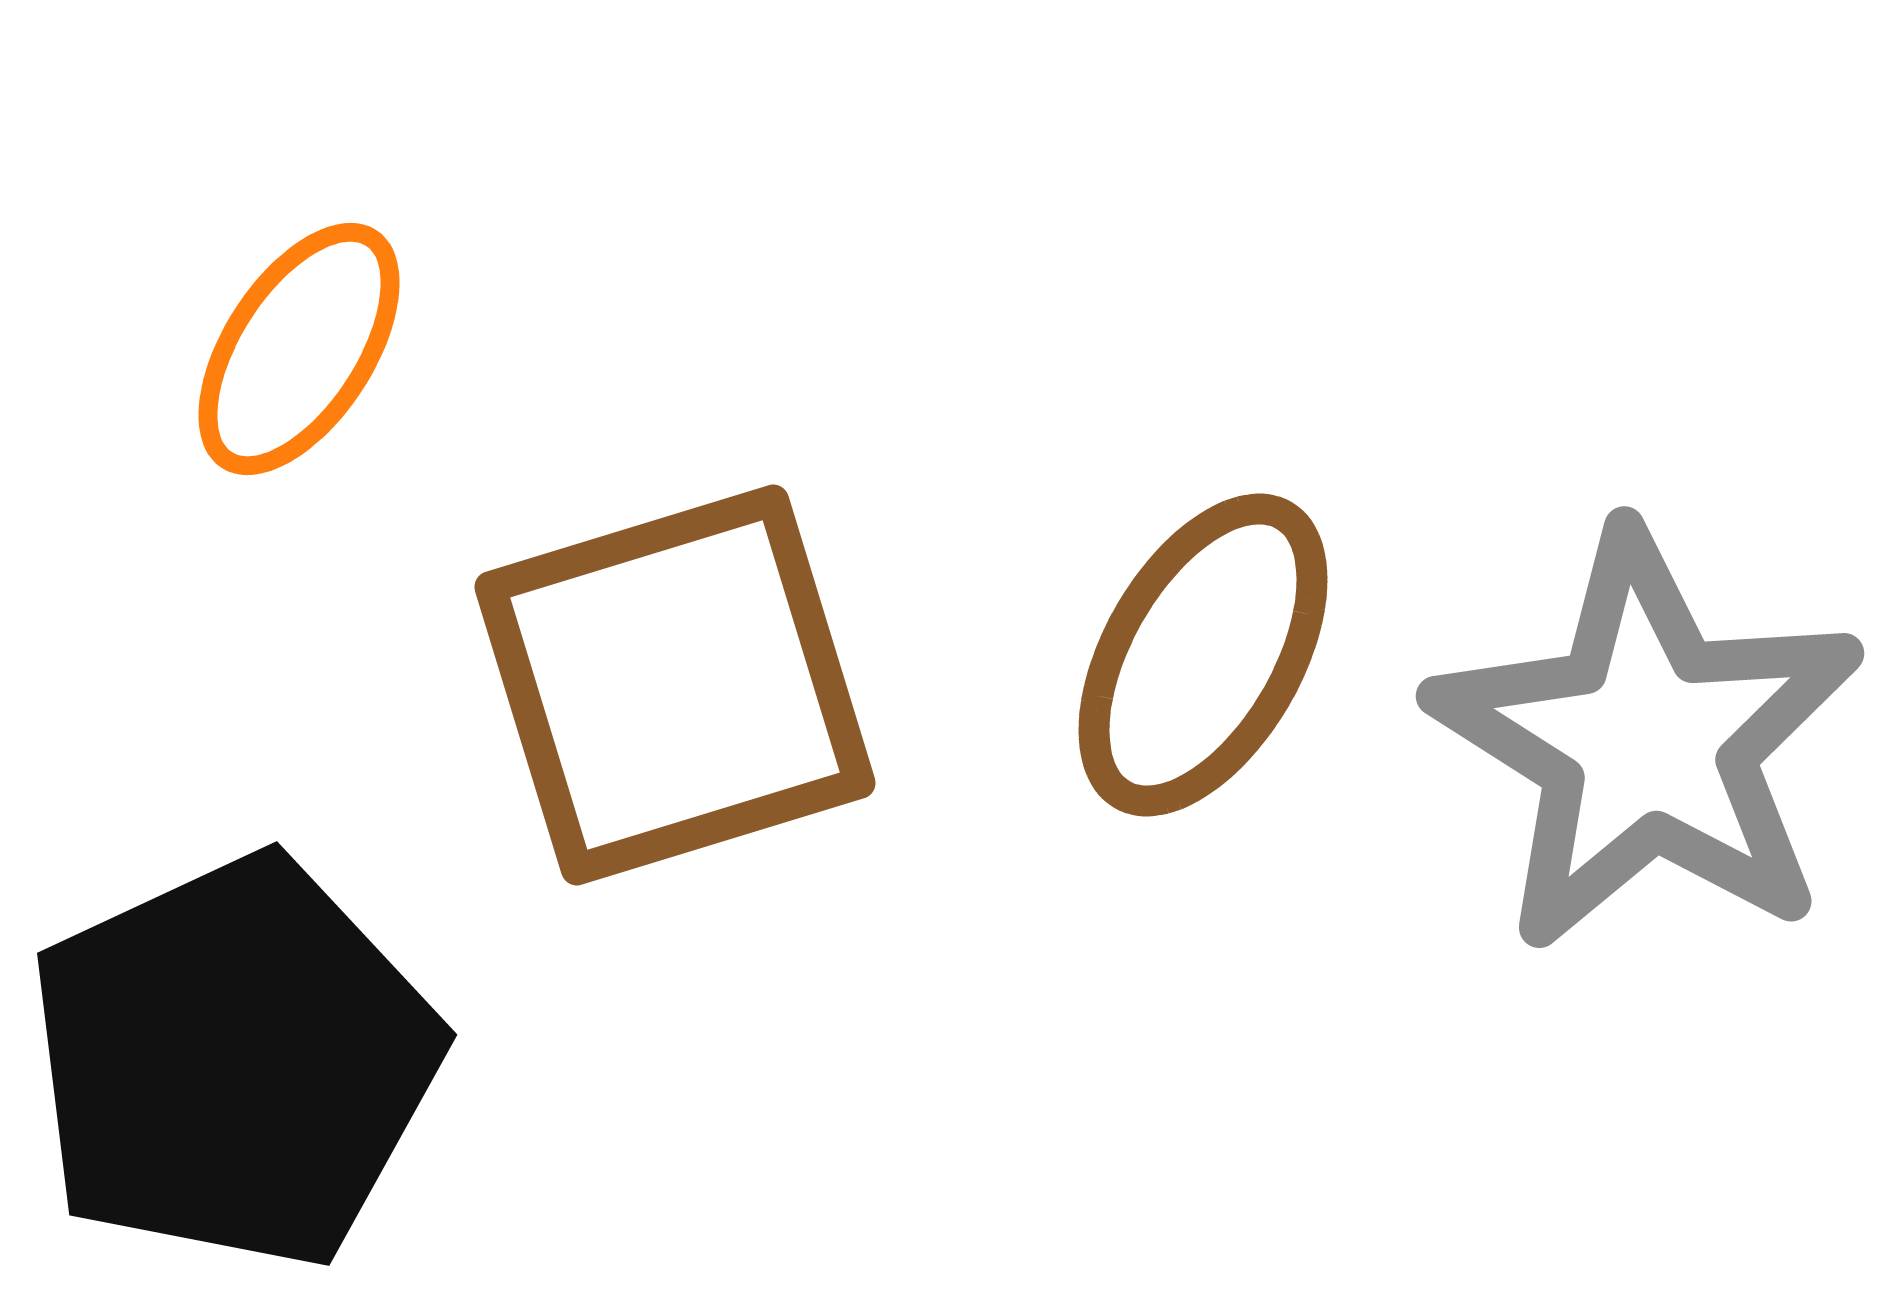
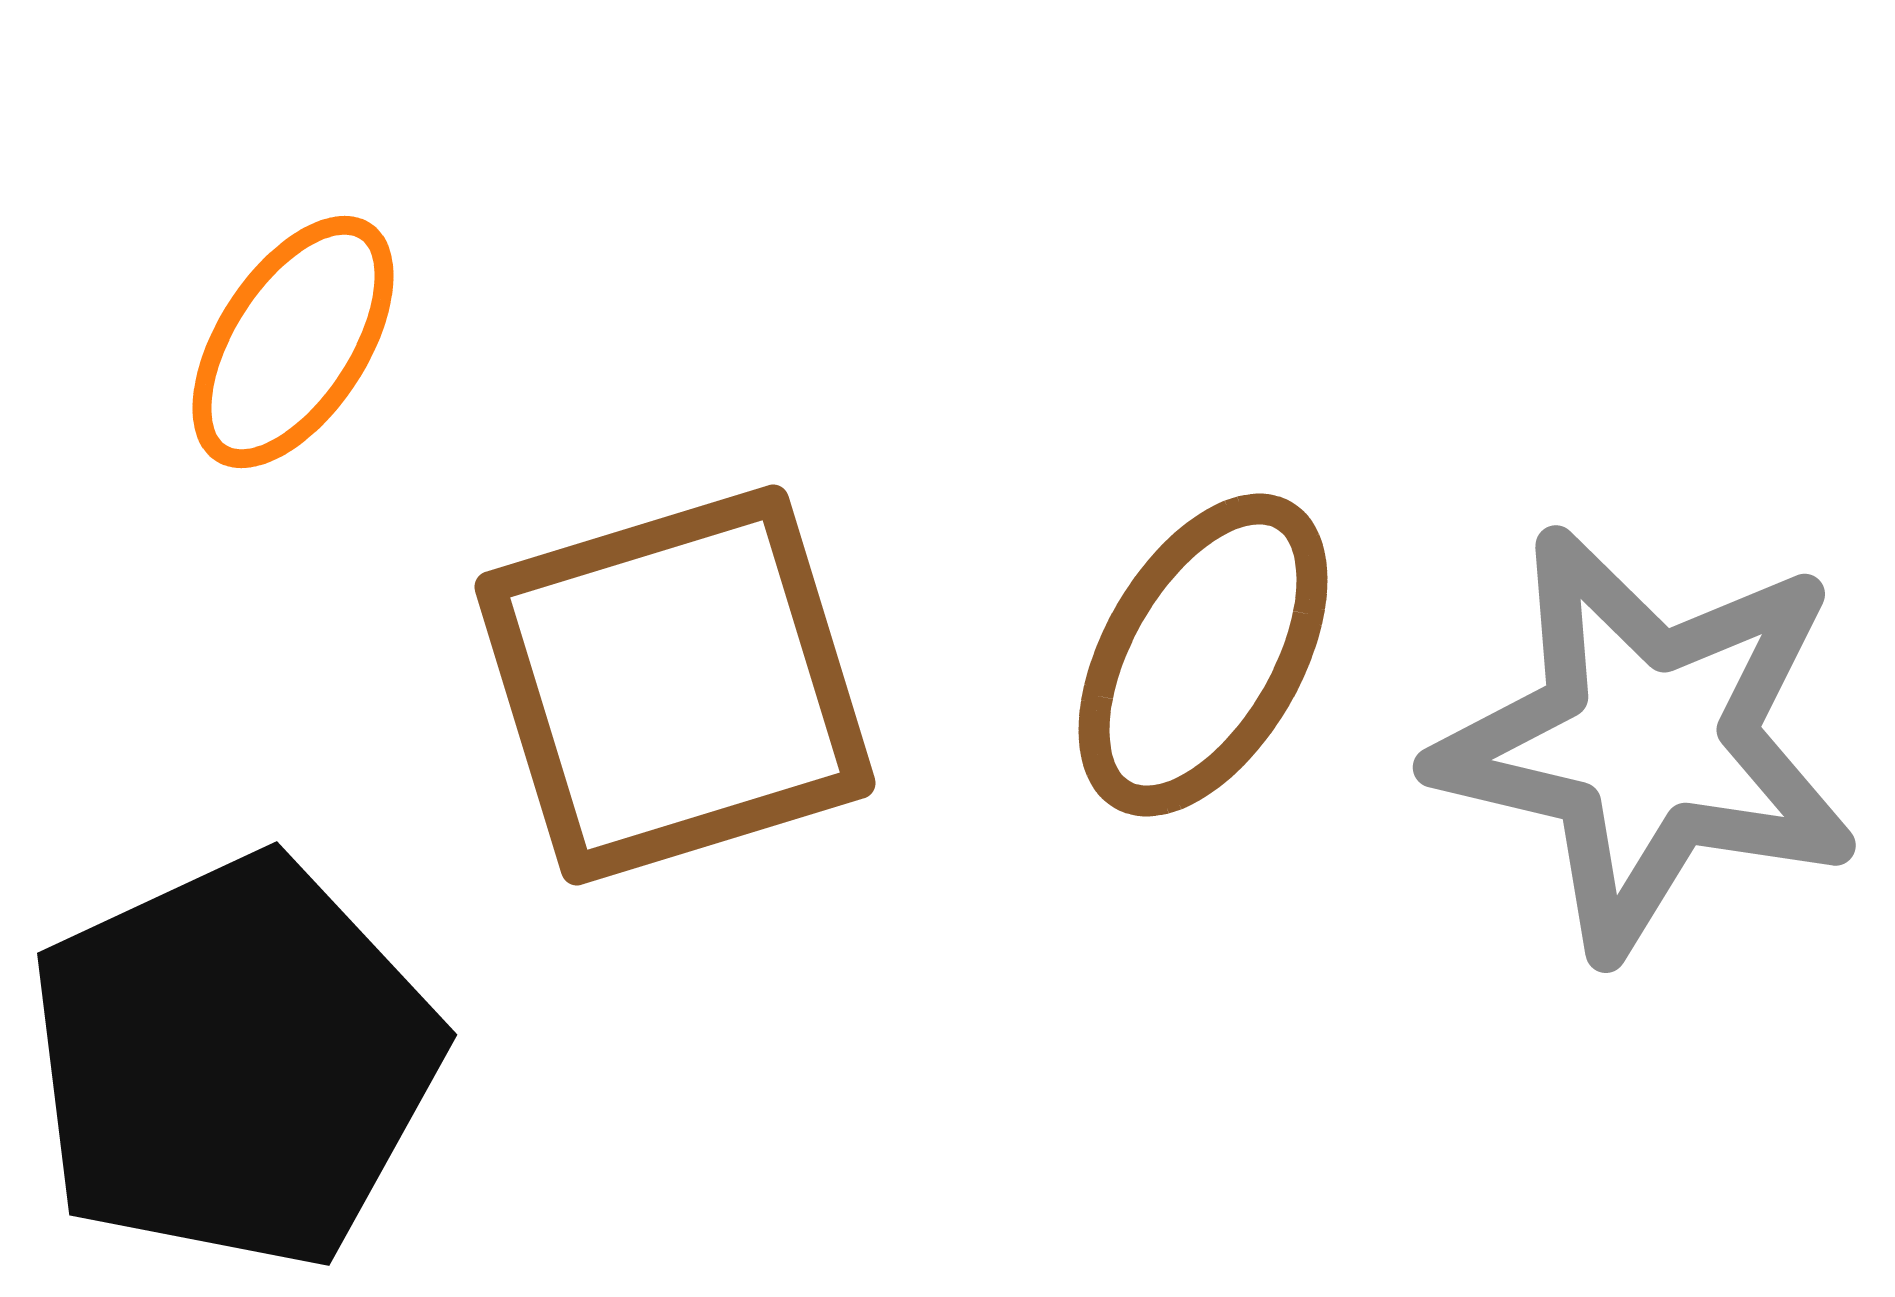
orange ellipse: moved 6 px left, 7 px up
gray star: rotated 19 degrees counterclockwise
